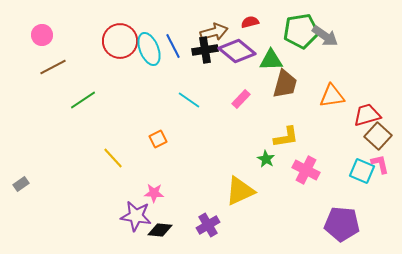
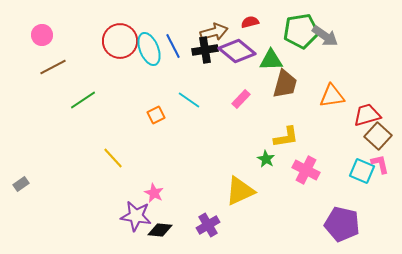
orange square: moved 2 px left, 24 px up
pink star: rotated 24 degrees clockwise
purple pentagon: rotated 8 degrees clockwise
